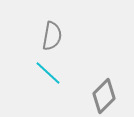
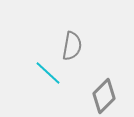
gray semicircle: moved 20 px right, 10 px down
